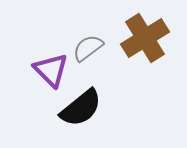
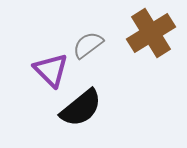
brown cross: moved 6 px right, 5 px up
gray semicircle: moved 3 px up
